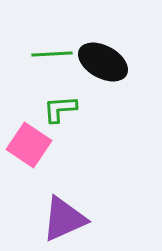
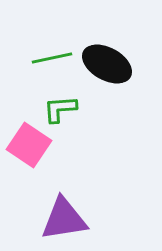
green line: moved 4 px down; rotated 9 degrees counterclockwise
black ellipse: moved 4 px right, 2 px down
purple triangle: rotated 15 degrees clockwise
